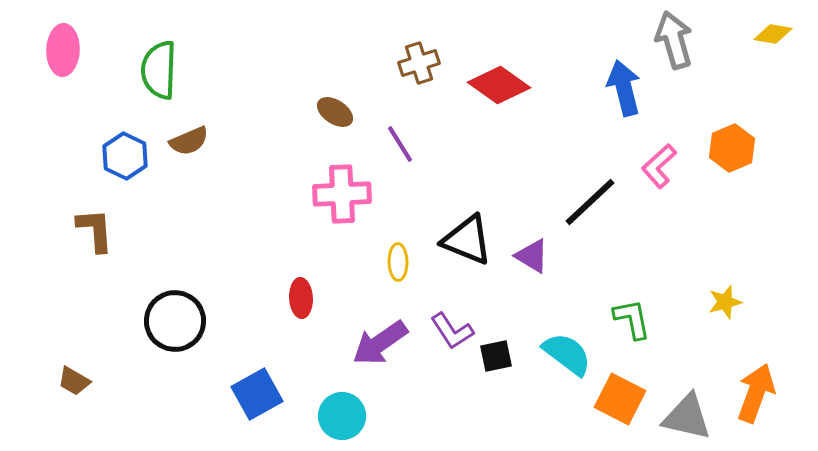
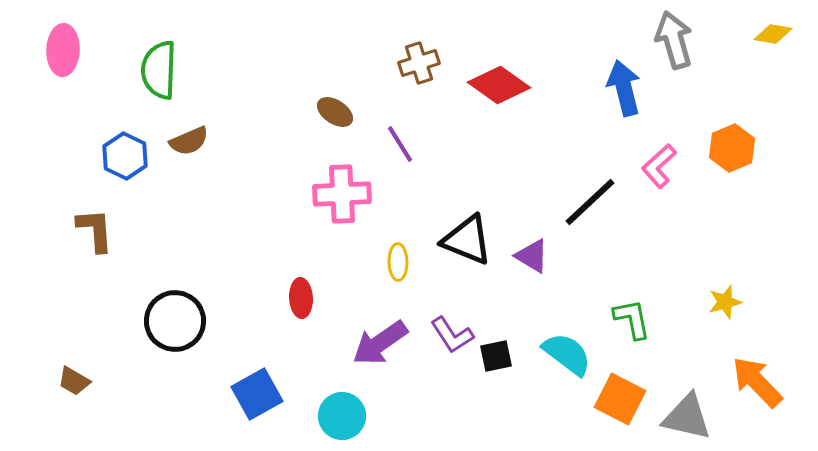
purple L-shape: moved 4 px down
orange arrow: moved 1 px right, 11 px up; rotated 64 degrees counterclockwise
